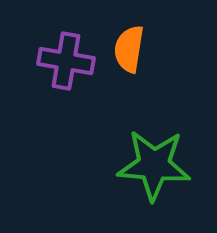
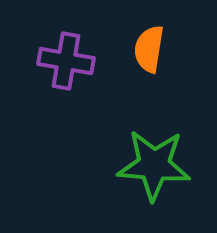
orange semicircle: moved 20 px right
